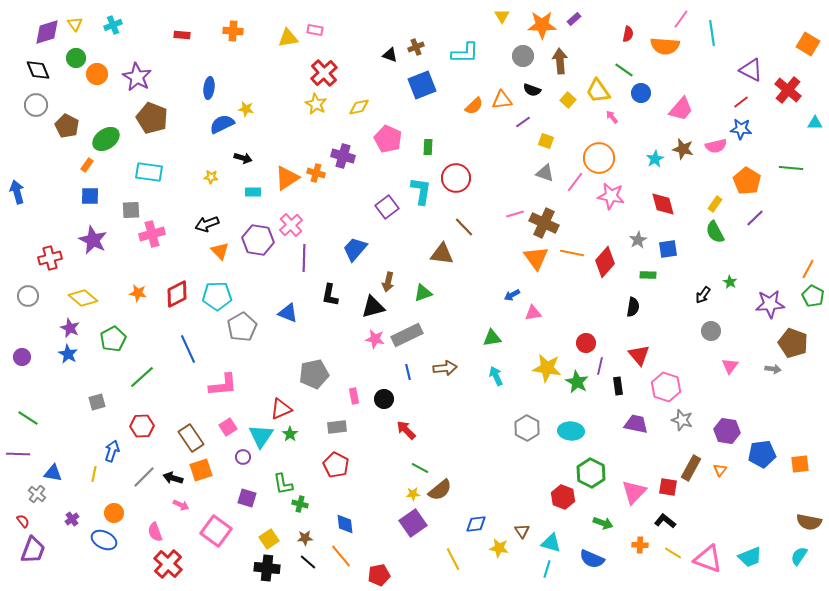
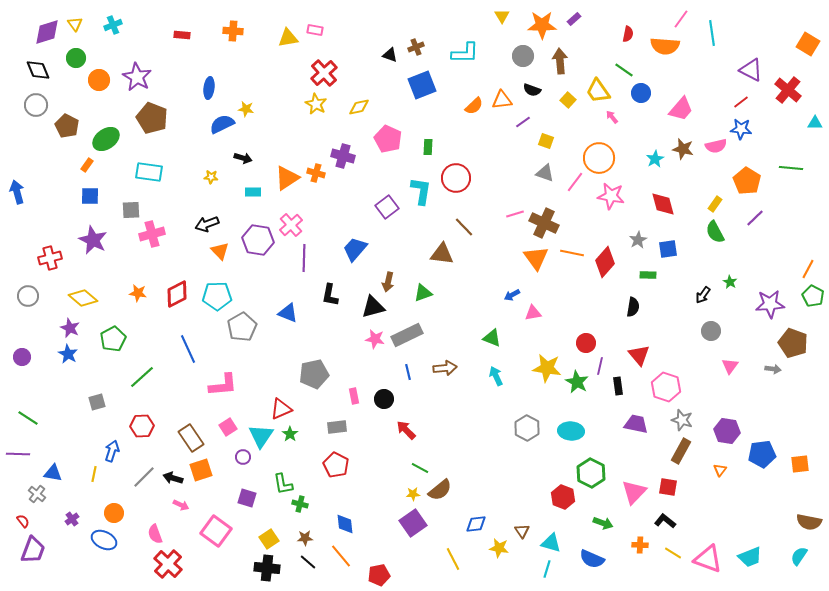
orange circle at (97, 74): moved 2 px right, 6 px down
green triangle at (492, 338): rotated 30 degrees clockwise
brown rectangle at (691, 468): moved 10 px left, 17 px up
pink semicircle at (155, 532): moved 2 px down
